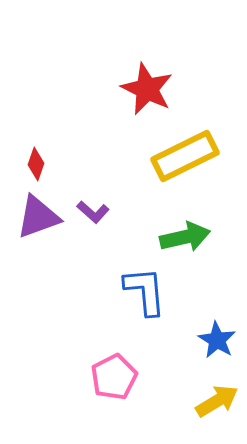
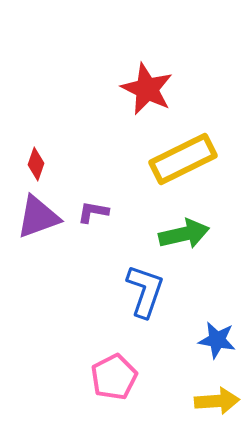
yellow rectangle: moved 2 px left, 3 px down
purple L-shape: rotated 148 degrees clockwise
green arrow: moved 1 px left, 3 px up
blue L-shape: rotated 24 degrees clockwise
blue star: rotated 21 degrees counterclockwise
yellow arrow: rotated 27 degrees clockwise
